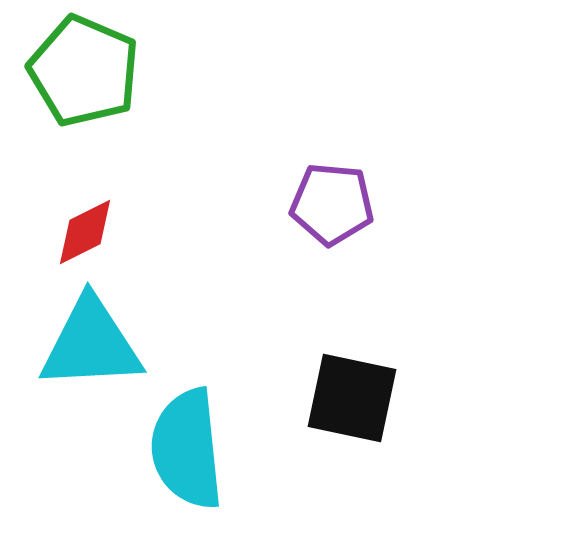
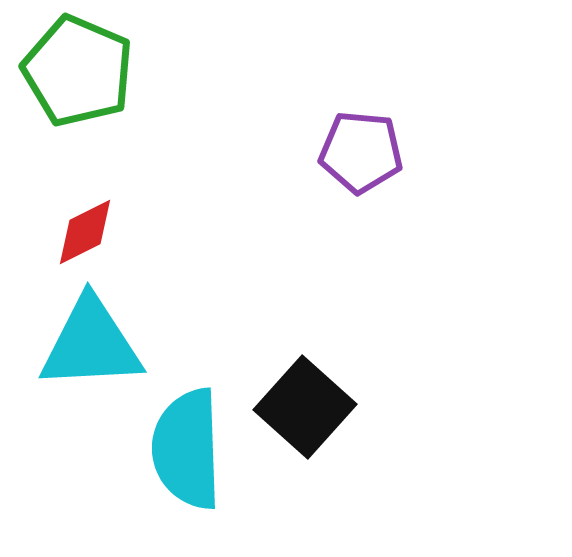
green pentagon: moved 6 px left
purple pentagon: moved 29 px right, 52 px up
black square: moved 47 px left, 9 px down; rotated 30 degrees clockwise
cyan semicircle: rotated 4 degrees clockwise
